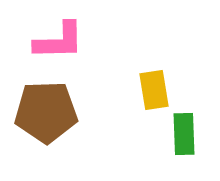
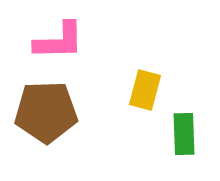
yellow rectangle: moved 9 px left; rotated 24 degrees clockwise
